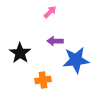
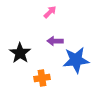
orange cross: moved 1 px left, 2 px up
